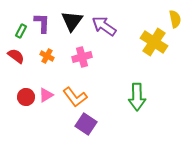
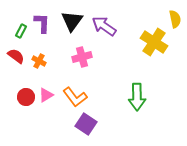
orange cross: moved 8 px left, 5 px down
